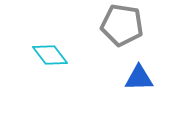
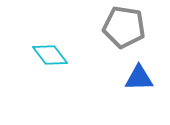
gray pentagon: moved 2 px right, 2 px down
